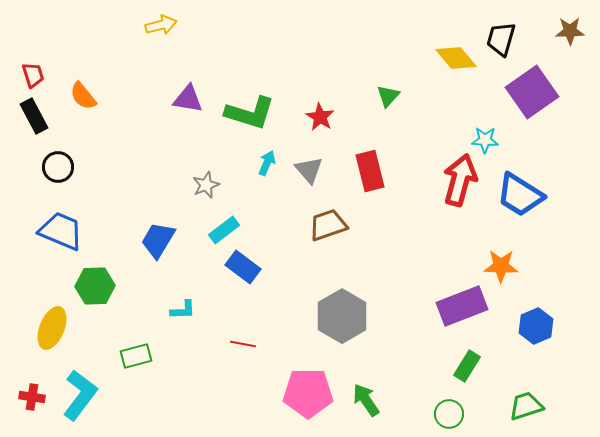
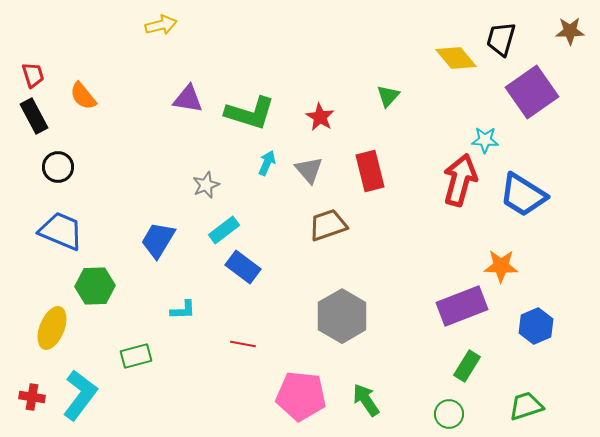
blue trapezoid at (520, 195): moved 3 px right
pink pentagon at (308, 393): moved 7 px left, 3 px down; rotated 6 degrees clockwise
